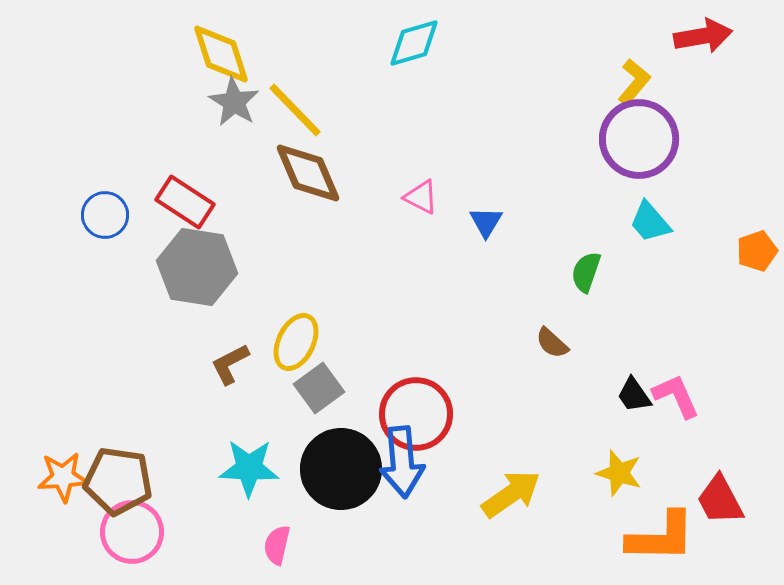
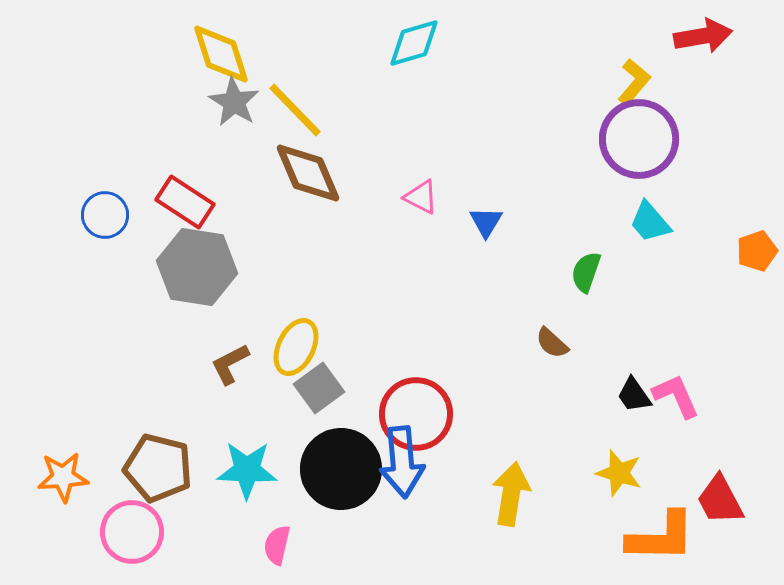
yellow ellipse: moved 5 px down
cyan star: moved 2 px left, 2 px down
brown pentagon: moved 40 px right, 13 px up; rotated 6 degrees clockwise
yellow arrow: rotated 46 degrees counterclockwise
